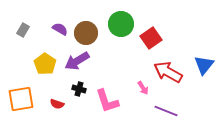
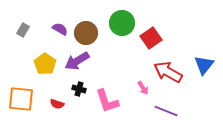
green circle: moved 1 px right, 1 px up
orange square: rotated 16 degrees clockwise
